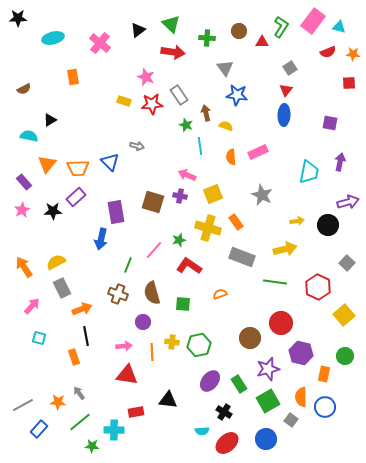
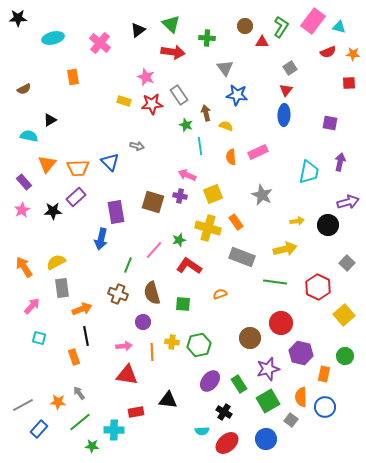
brown circle at (239, 31): moved 6 px right, 5 px up
gray rectangle at (62, 288): rotated 18 degrees clockwise
